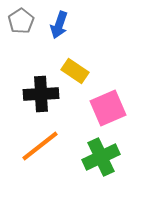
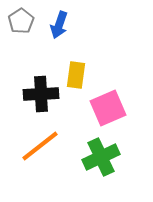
yellow rectangle: moved 1 px right, 4 px down; rotated 64 degrees clockwise
